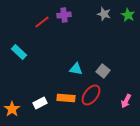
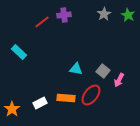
gray star: rotated 24 degrees clockwise
pink arrow: moved 7 px left, 21 px up
